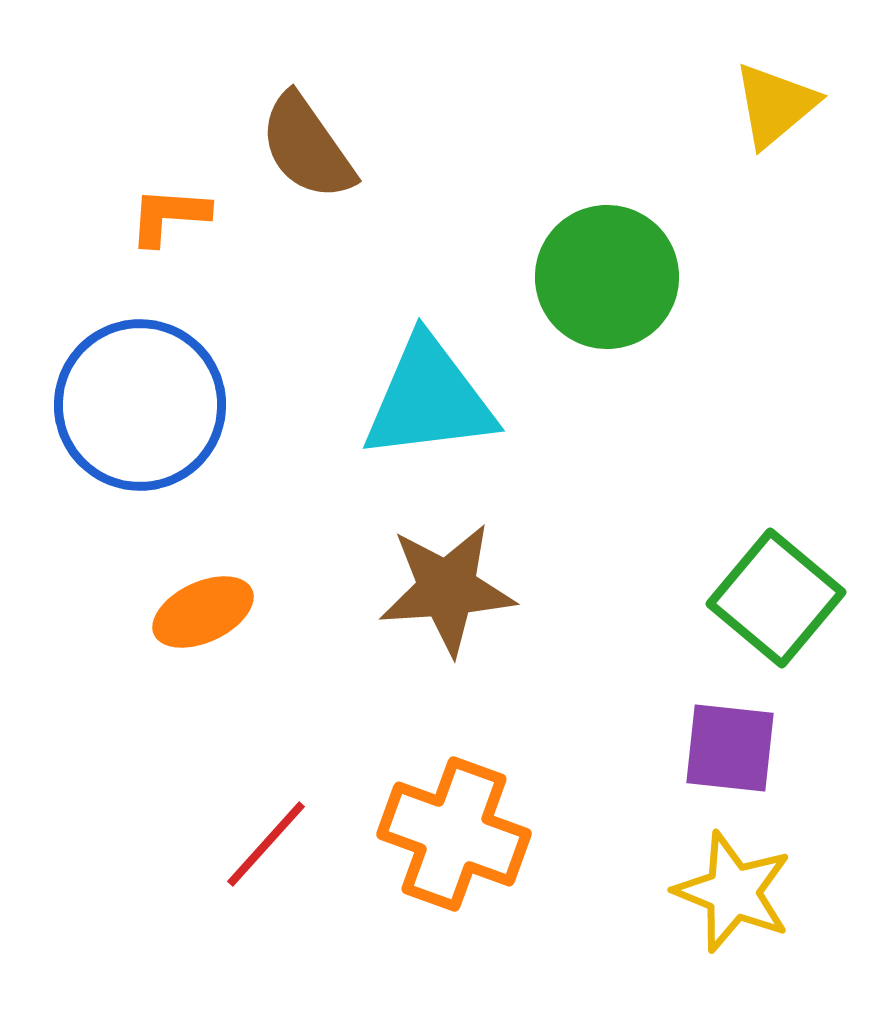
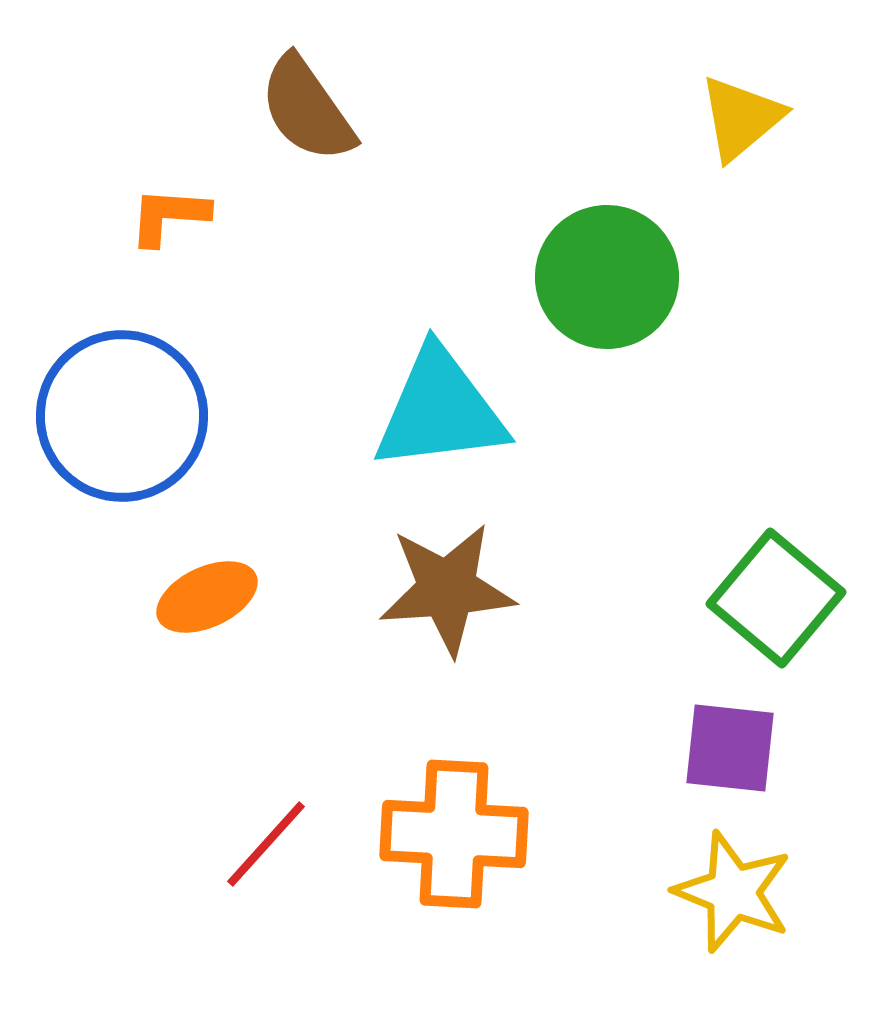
yellow triangle: moved 34 px left, 13 px down
brown semicircle: moved 38 px up
cyan triangle: moved 11 px right, 11 px down
blue circle: moved 18 px left, 11 px down
orange ellipse: moved 4 px right, 15 px up
orange cross: rotated 17 degrees counterclockwise
